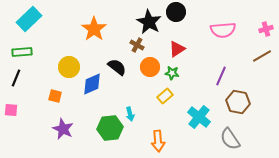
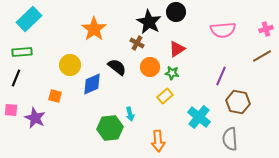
brown cross: moved 2 px up
yellow circle: moved 1 px right, 2 px up
purple star: moved 28 px left, 11 px up
gray semicircle: rotated 30 degrees clockwise
